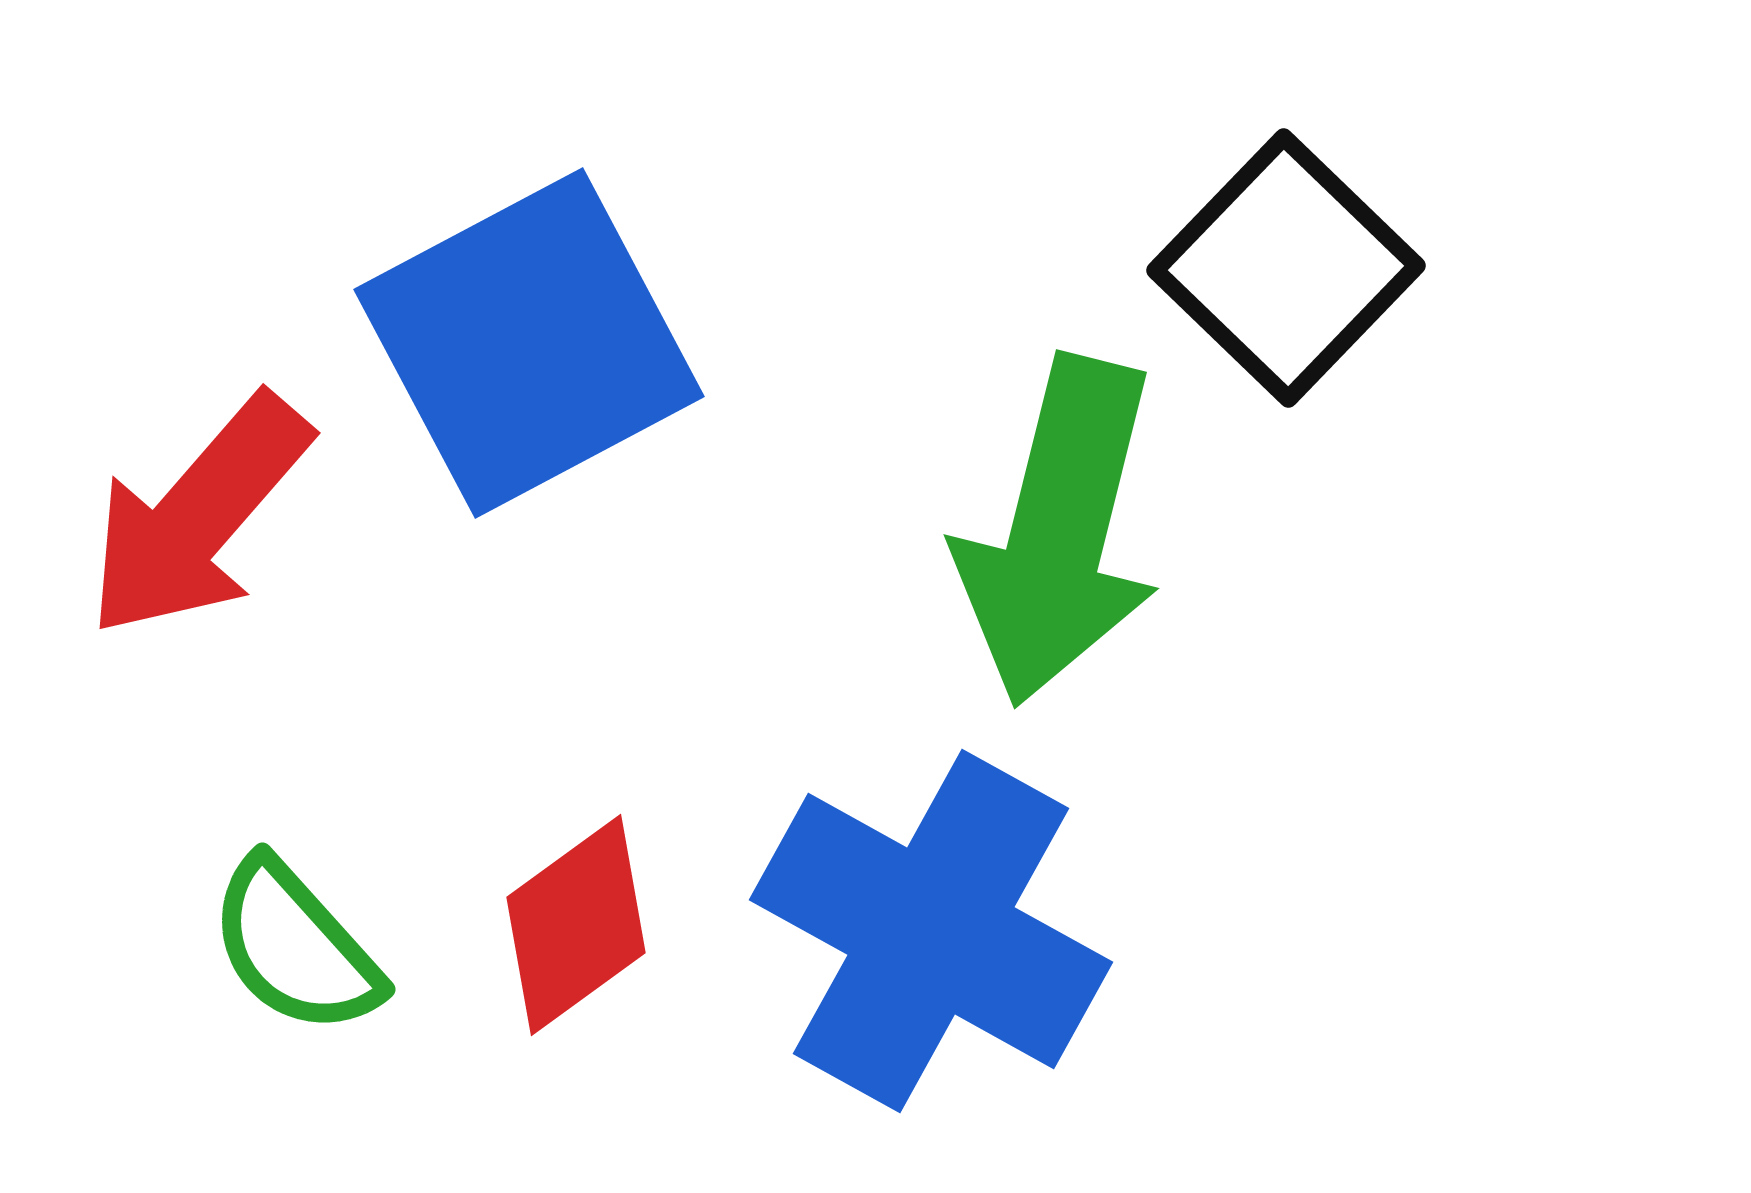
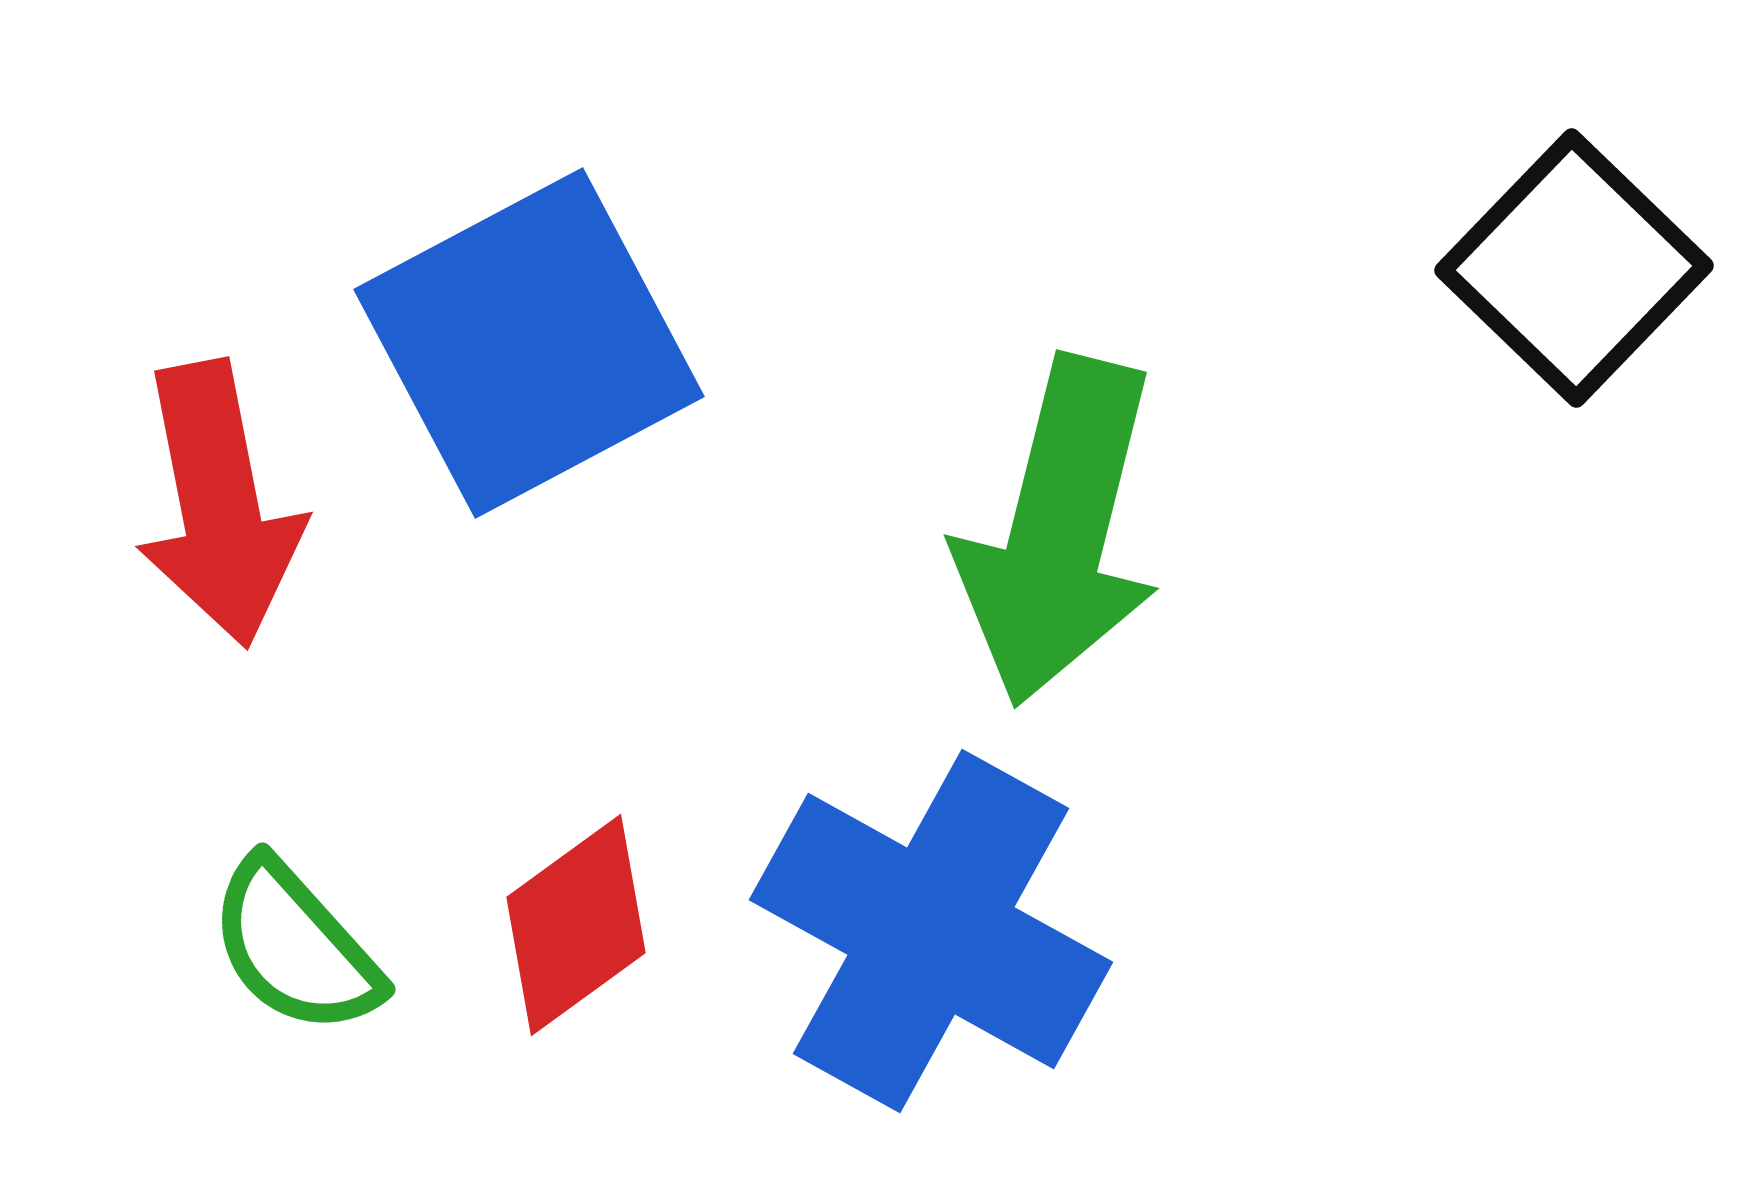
black square: moved 288 px right
red arrow: moved 21 px right, 12 px up; rotated 52 degrees counterclockwise
